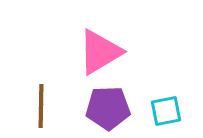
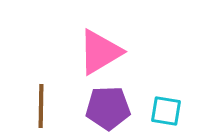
cyan square: rotated 20 degrees clockwise
